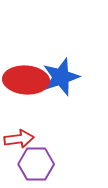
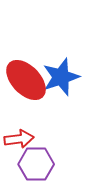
red ellipse: rotated 42 degrees clockwise
